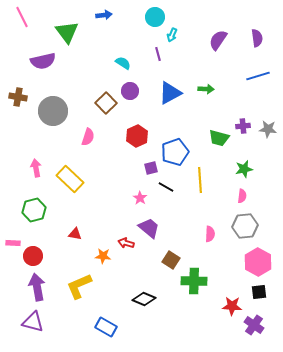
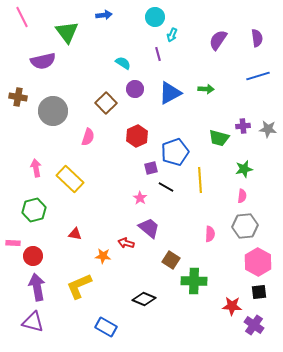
purple circle at (130, 91): moved 5 px right, 2 px up
